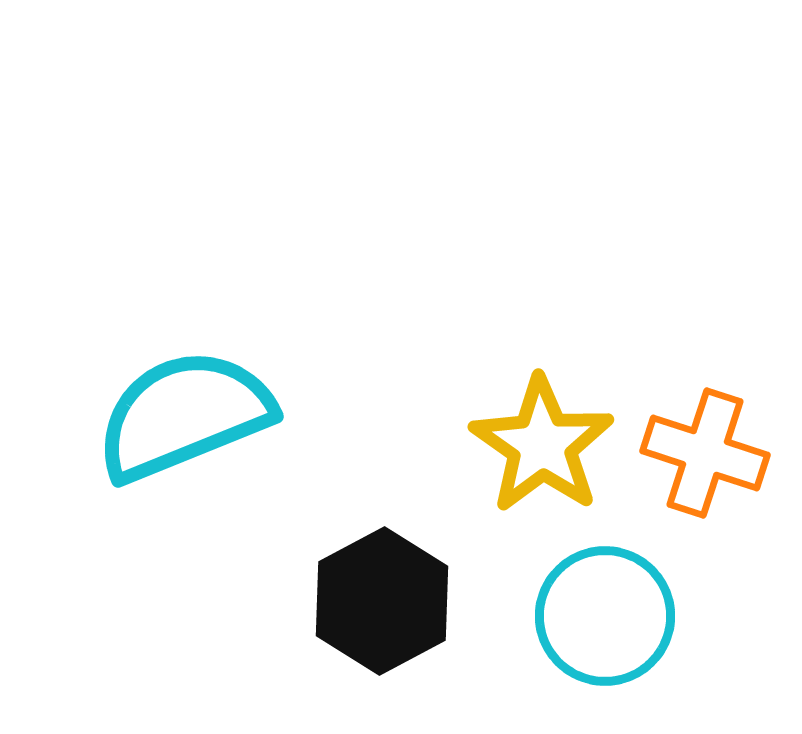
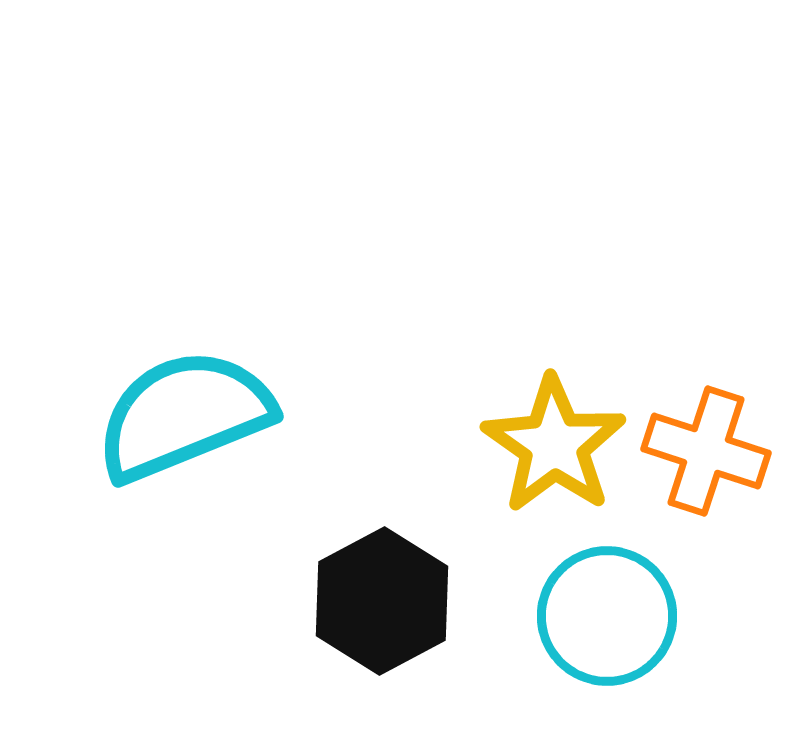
yellow star: moved 12 px right
orange cross: moved 1 px right, 2 px up
cyan circle: moved 2 px right
